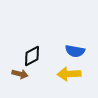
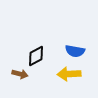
black diamond: moved 4 px right
